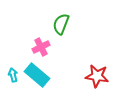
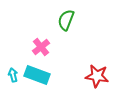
green semicircle: moved 5 px right, 4 px up
pink cross: rotated 12 degrees counterclockwise
cyan rectangle: rotated 20 degrees counterclockwise
